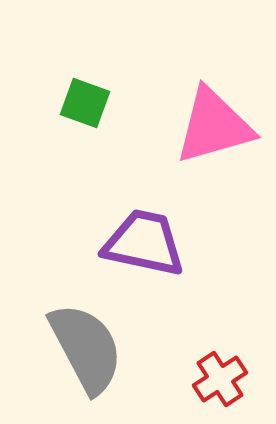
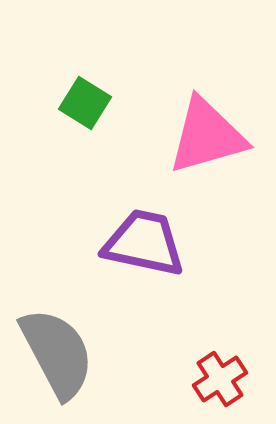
green square: rotated 12 degrees clockwise
pink triangle: moved 7 px left, 10 px down
gray semicircle: moved 29 px left, 5 px down
